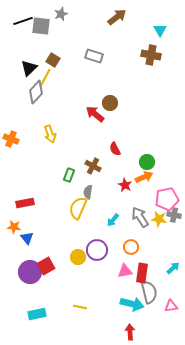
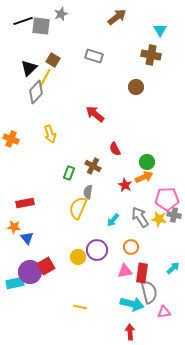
brown circle at (110, 103): moved 26 px right, 16 px up
green rectangle at (69, 175): moved 2 px up
pink pentagon at (167, 199): rotated 10 degrees clockwise
pink triangle at (171, 306): moved 7 px left, 6 px down
cyan rectangle at (37, 314): moved 22 px left, 31 px up
